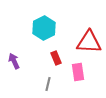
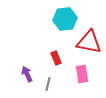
cyan hexagon: moved 21 px right, 9 px up; rotated 20 degrees clockwise
red triangle: rotated 8 degrees clockwise
purple arrow: moved 13 px right, 13 px down
pink rectangle: moved 4 px right, 2 px down
